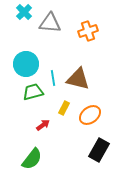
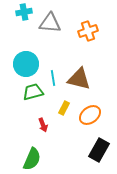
cyan cross: rotated 35 degrees clockwise
brown triangle: moved 1 px right
red arrow: rotated 104 degrees clockwise
green semicircle: rotated 15 degrees counterclockwise
